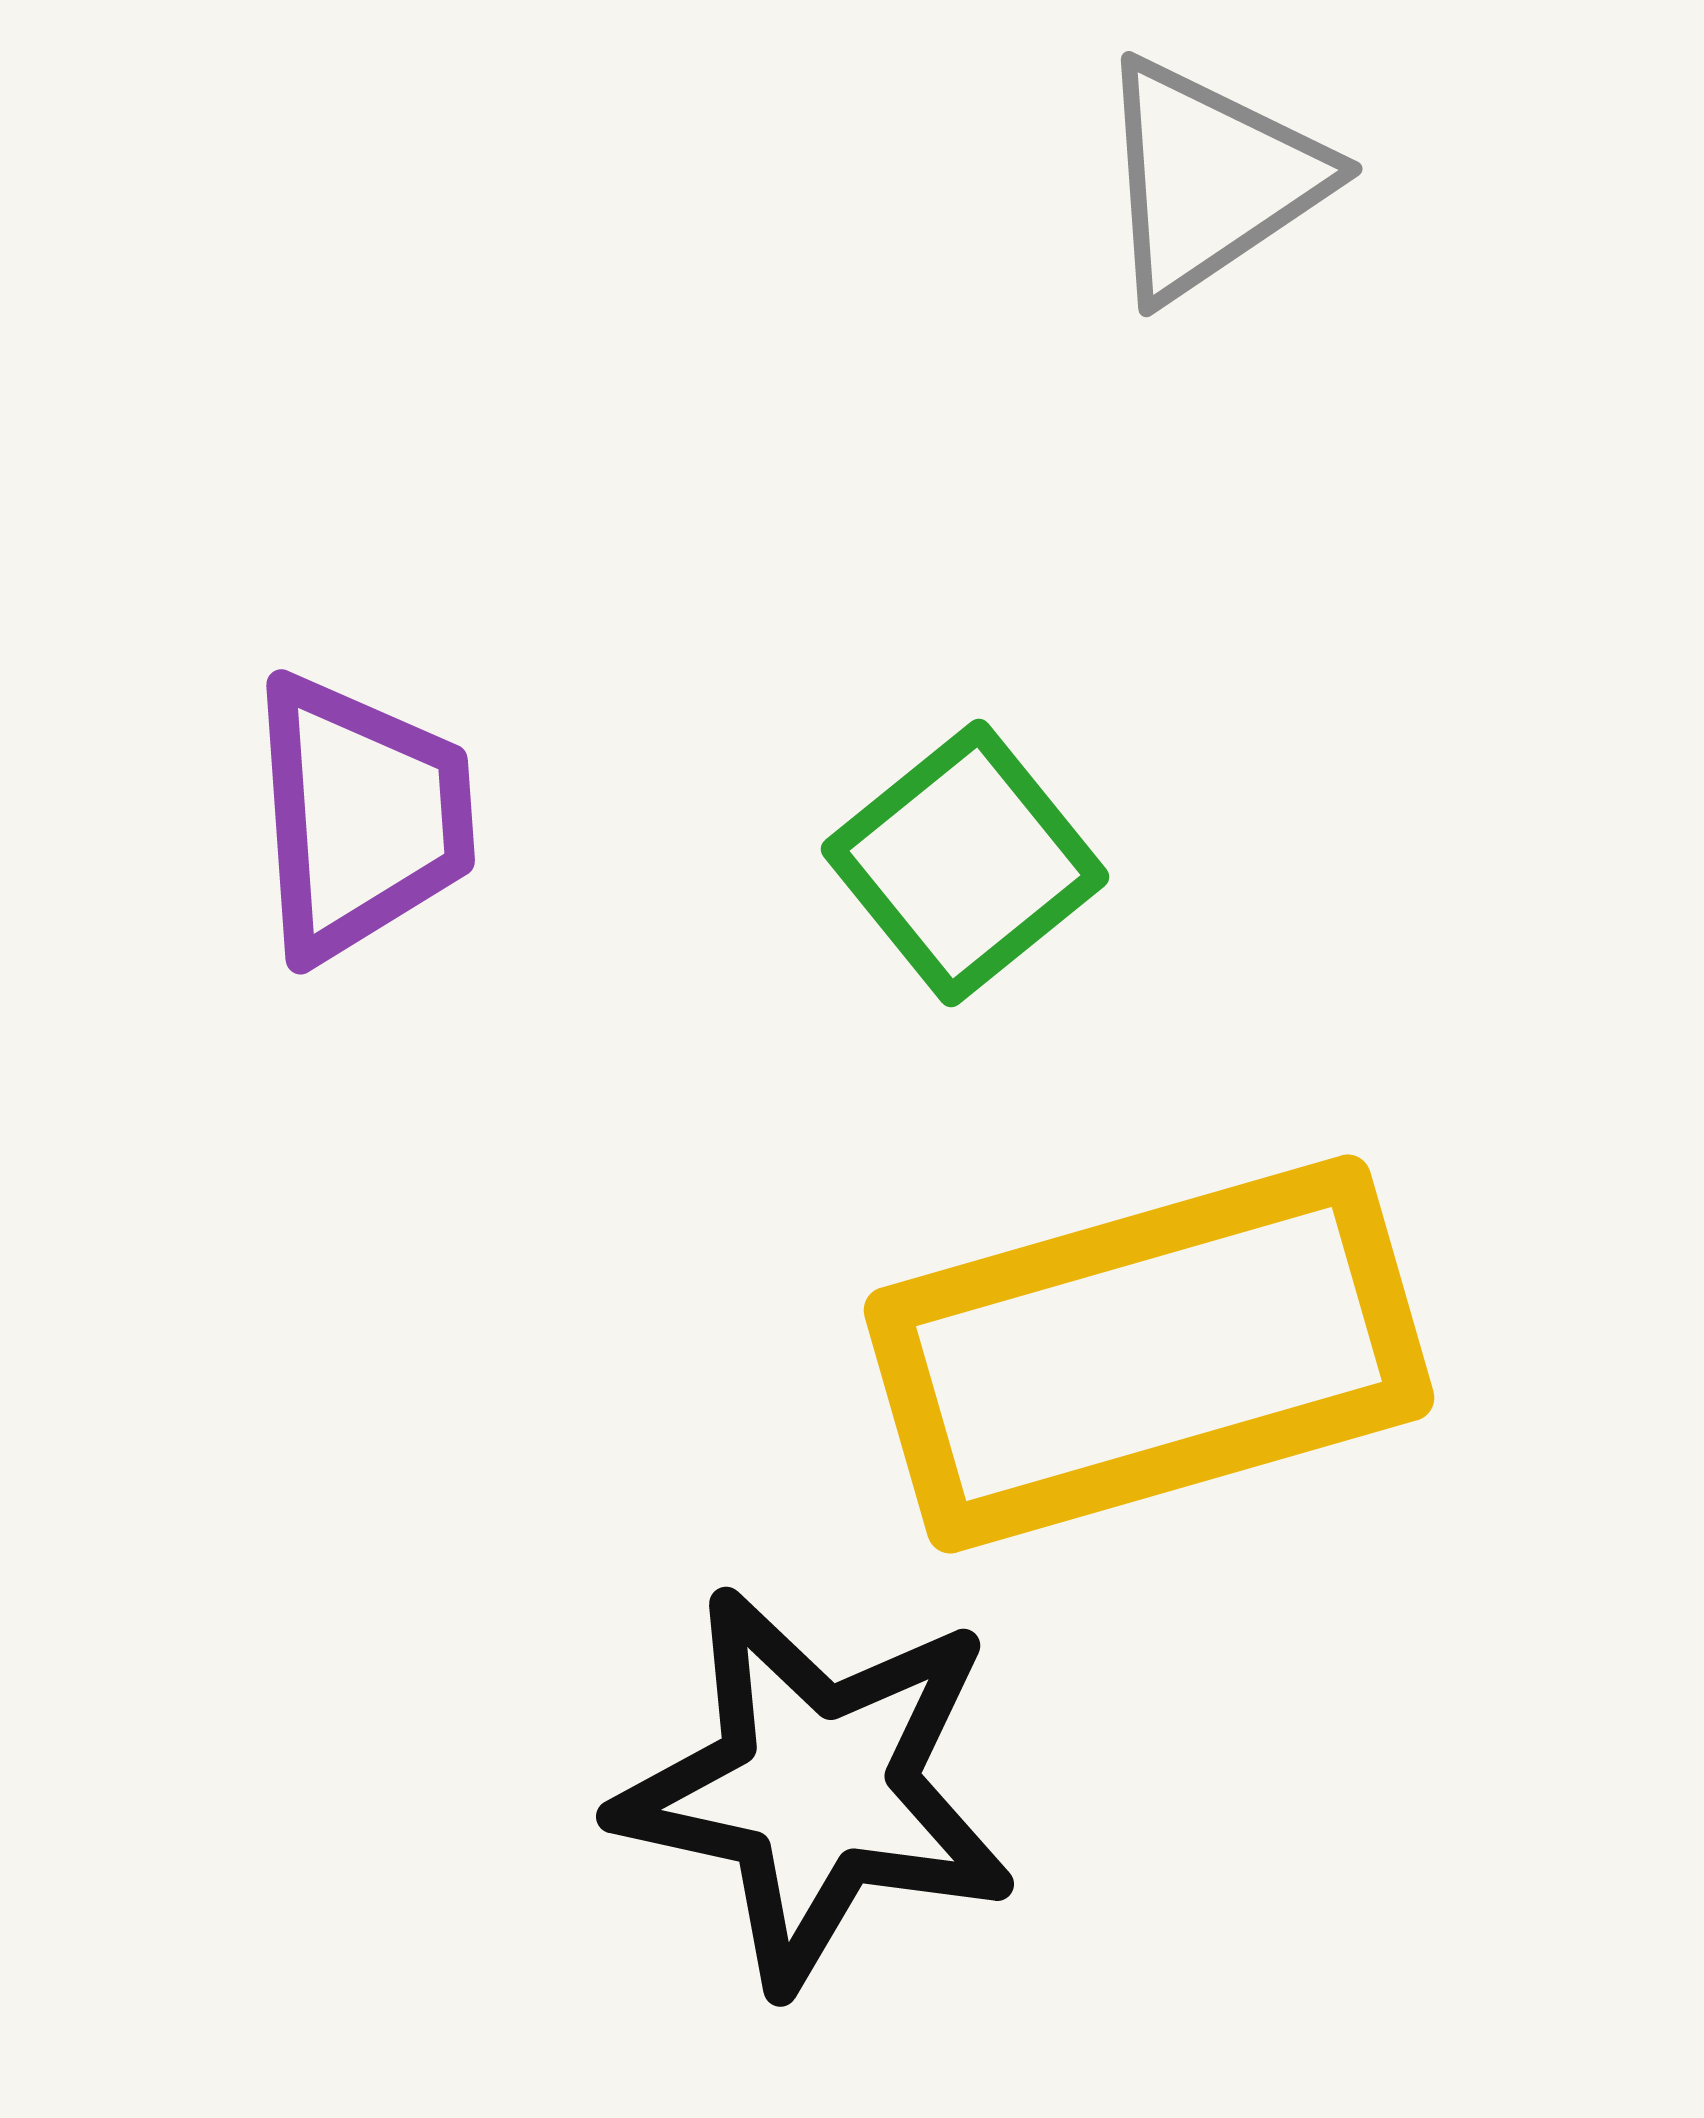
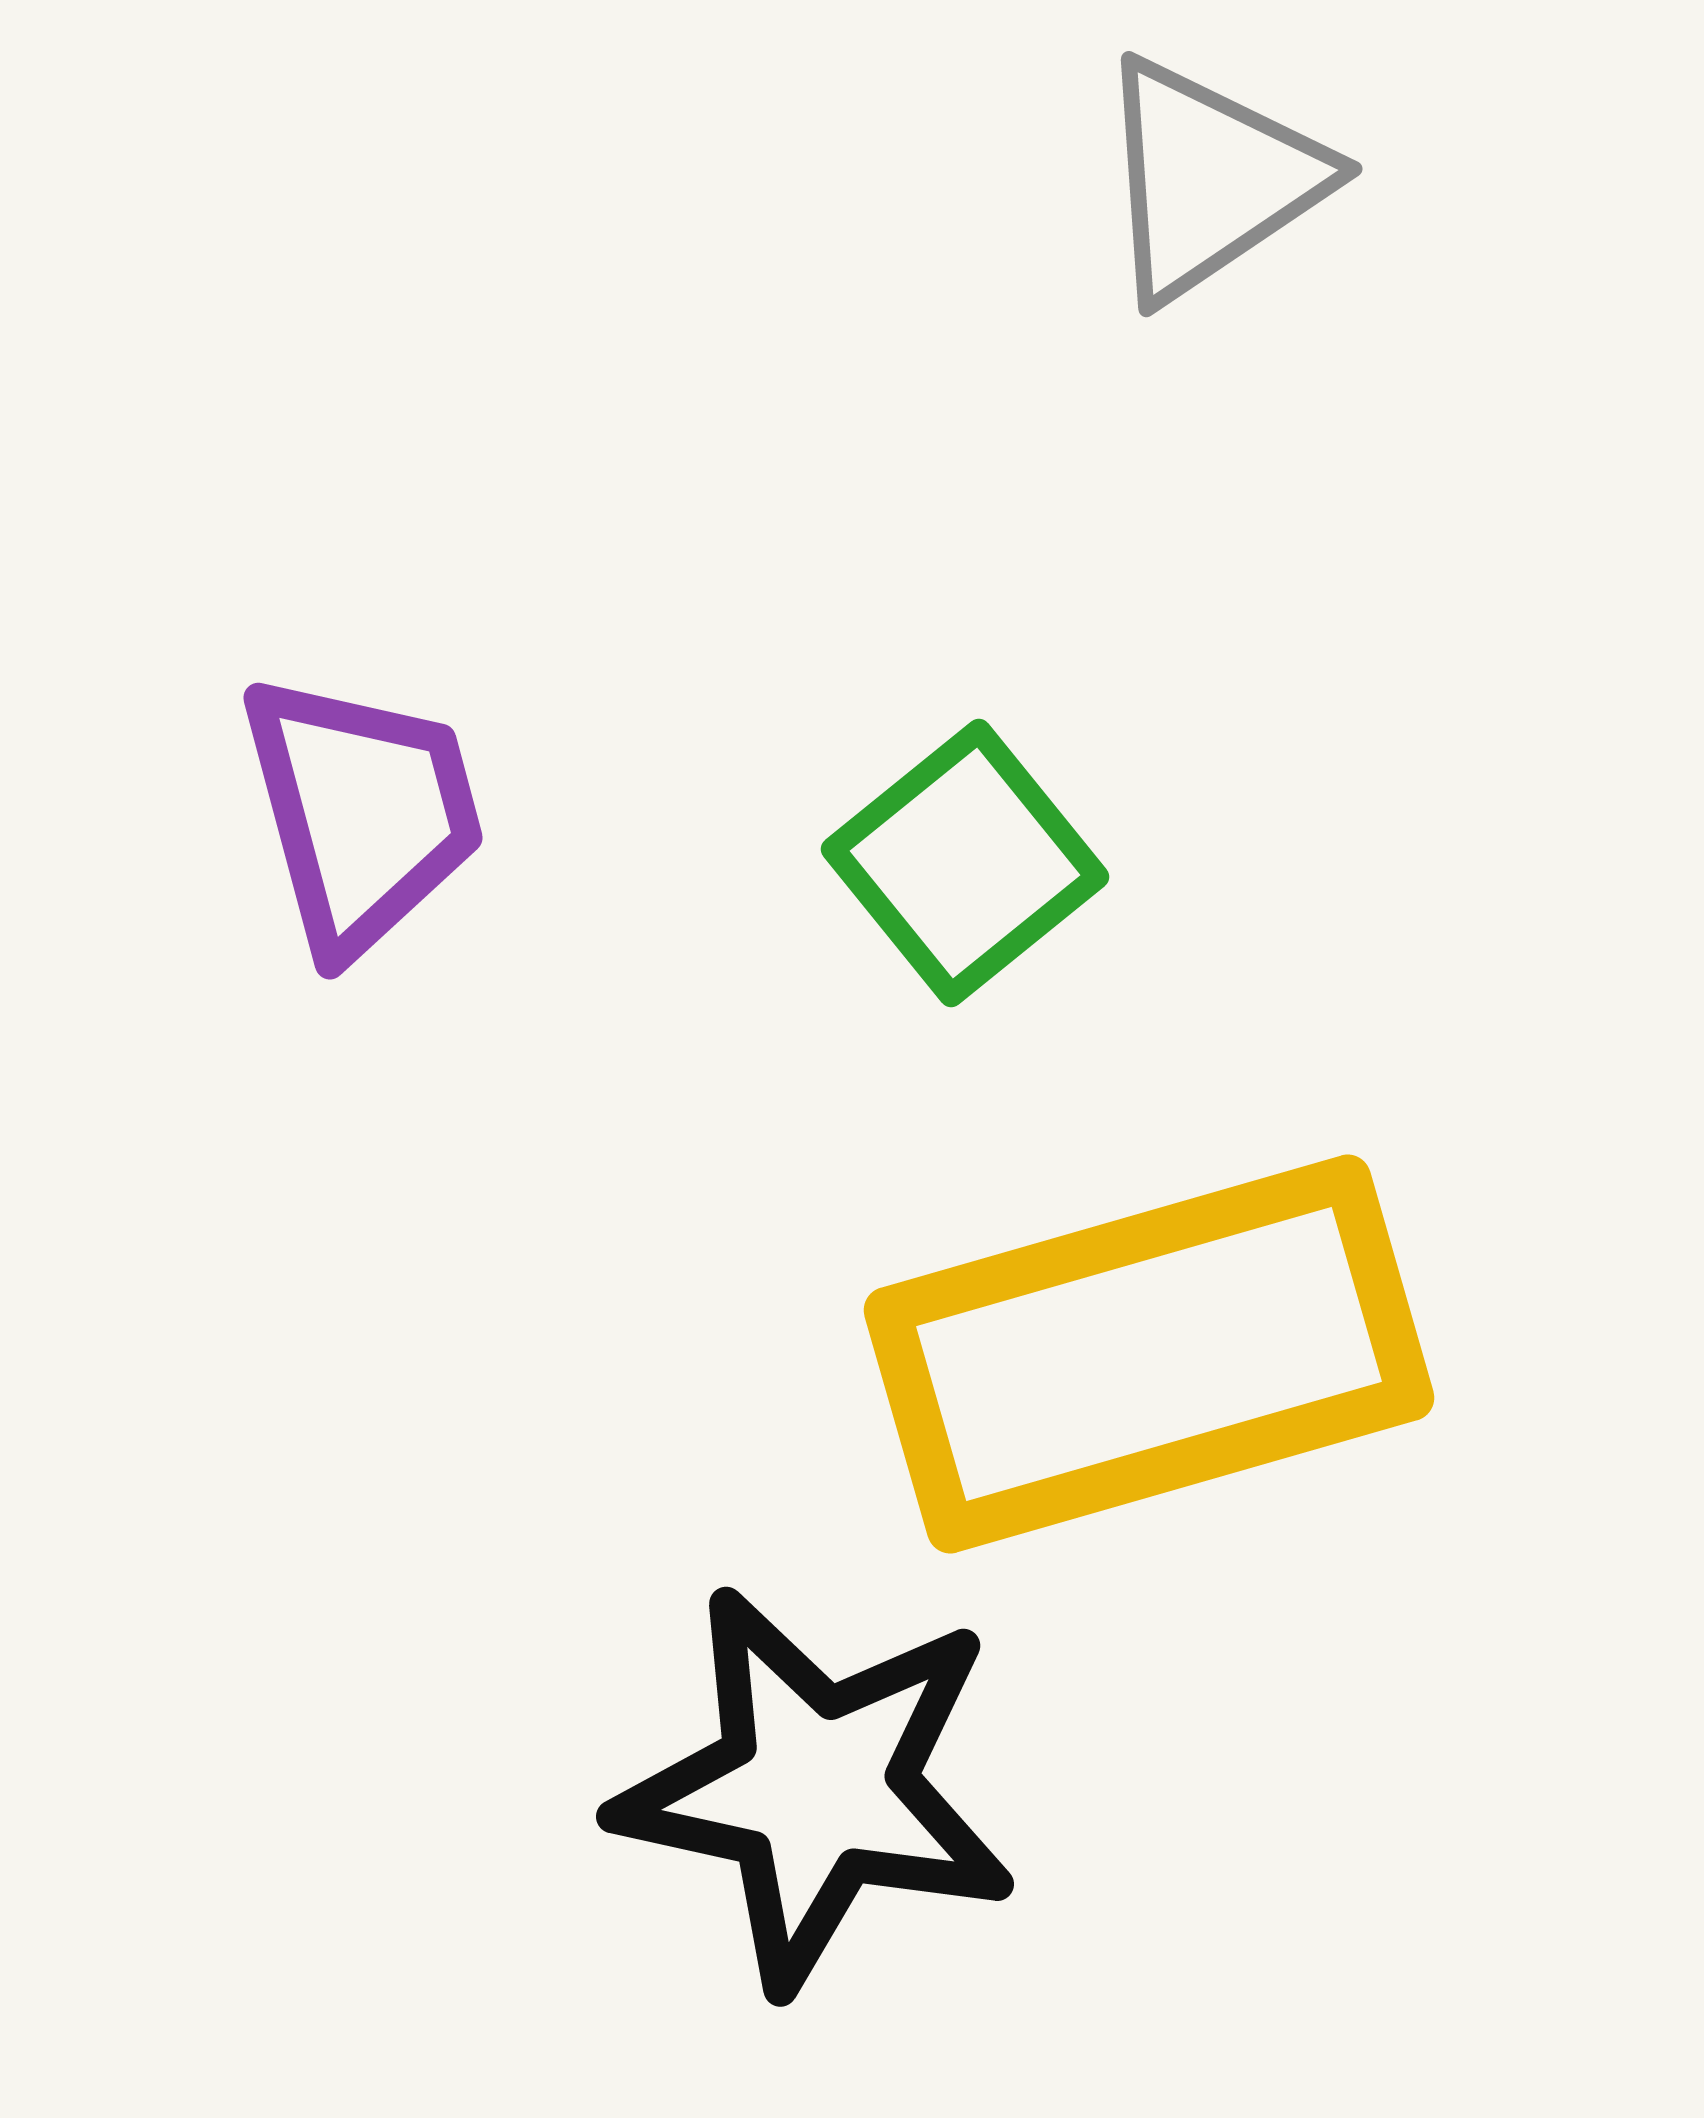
purple trapezoid: moved 1 px right, 4 px up; rotated 11 degrees counterclockwise
